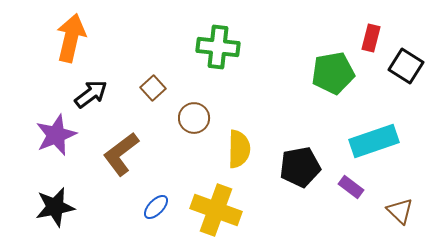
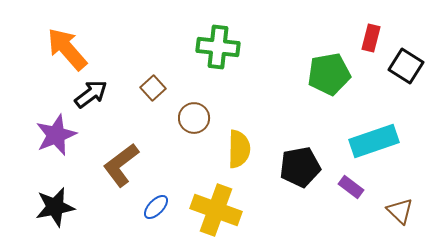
orange arrow: moved 4 px left, 11 px down; rotated 54 degrees counterclockwise
green pentagon: moved 4 px left, 1 px down
brown L-shape: moved 11 px down
